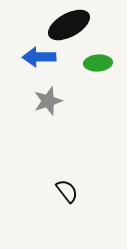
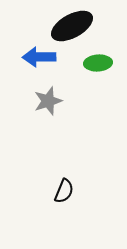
black ellipse: moved 3 px right, 1 px down
black semicircle: moved 3 px left; rotated 60 degrees clockwise
